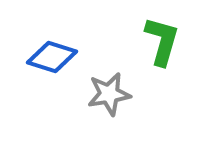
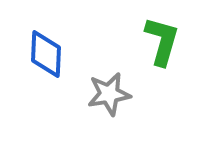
blue diamond: moved 6 px left, 3 px up; rotated 75 degrees clockwise
